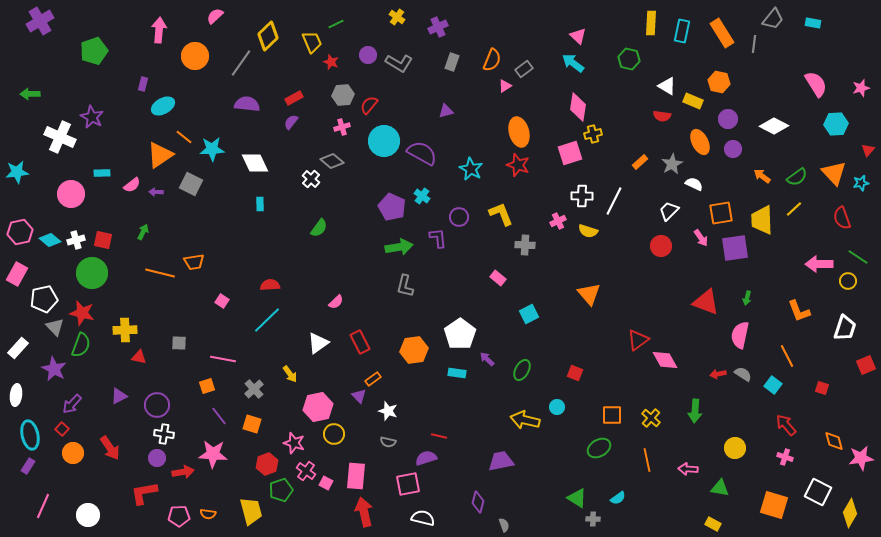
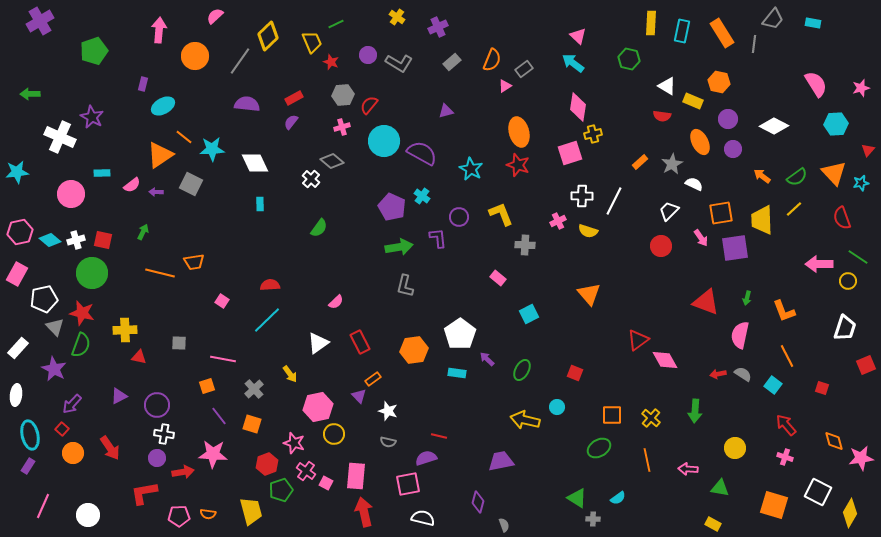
gray rectangle at (452, 62): rotated 30 degrees clockwise
gray line at (241, 63): moved 1 px left, 2 px up
orange L-shape at (799, 311): moved 15 px left
